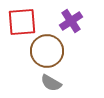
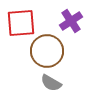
red square: moved 1 px left, 1 px down
